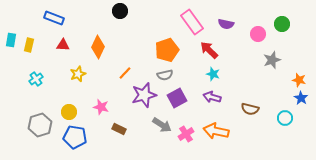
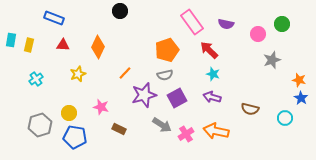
yellow circle: moved 1 px down
